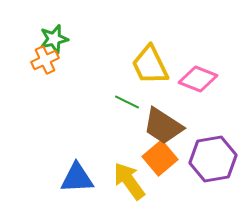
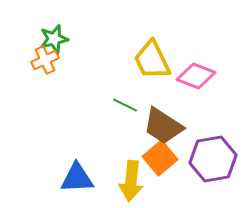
yellow trapezoid: moved 2 px right, 5 px up
pink diamond: moved 2 px left, 3 px up
green line: moved 2 px left, 3 px down
yellow arrow: moved 2 px right; rotated 138 degrees counterclockwise
